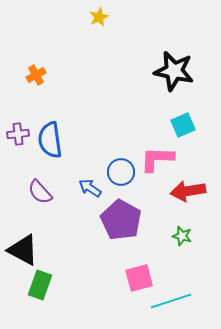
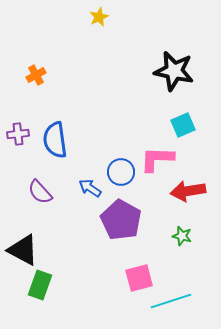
blue semicircle: moved 5 px right
